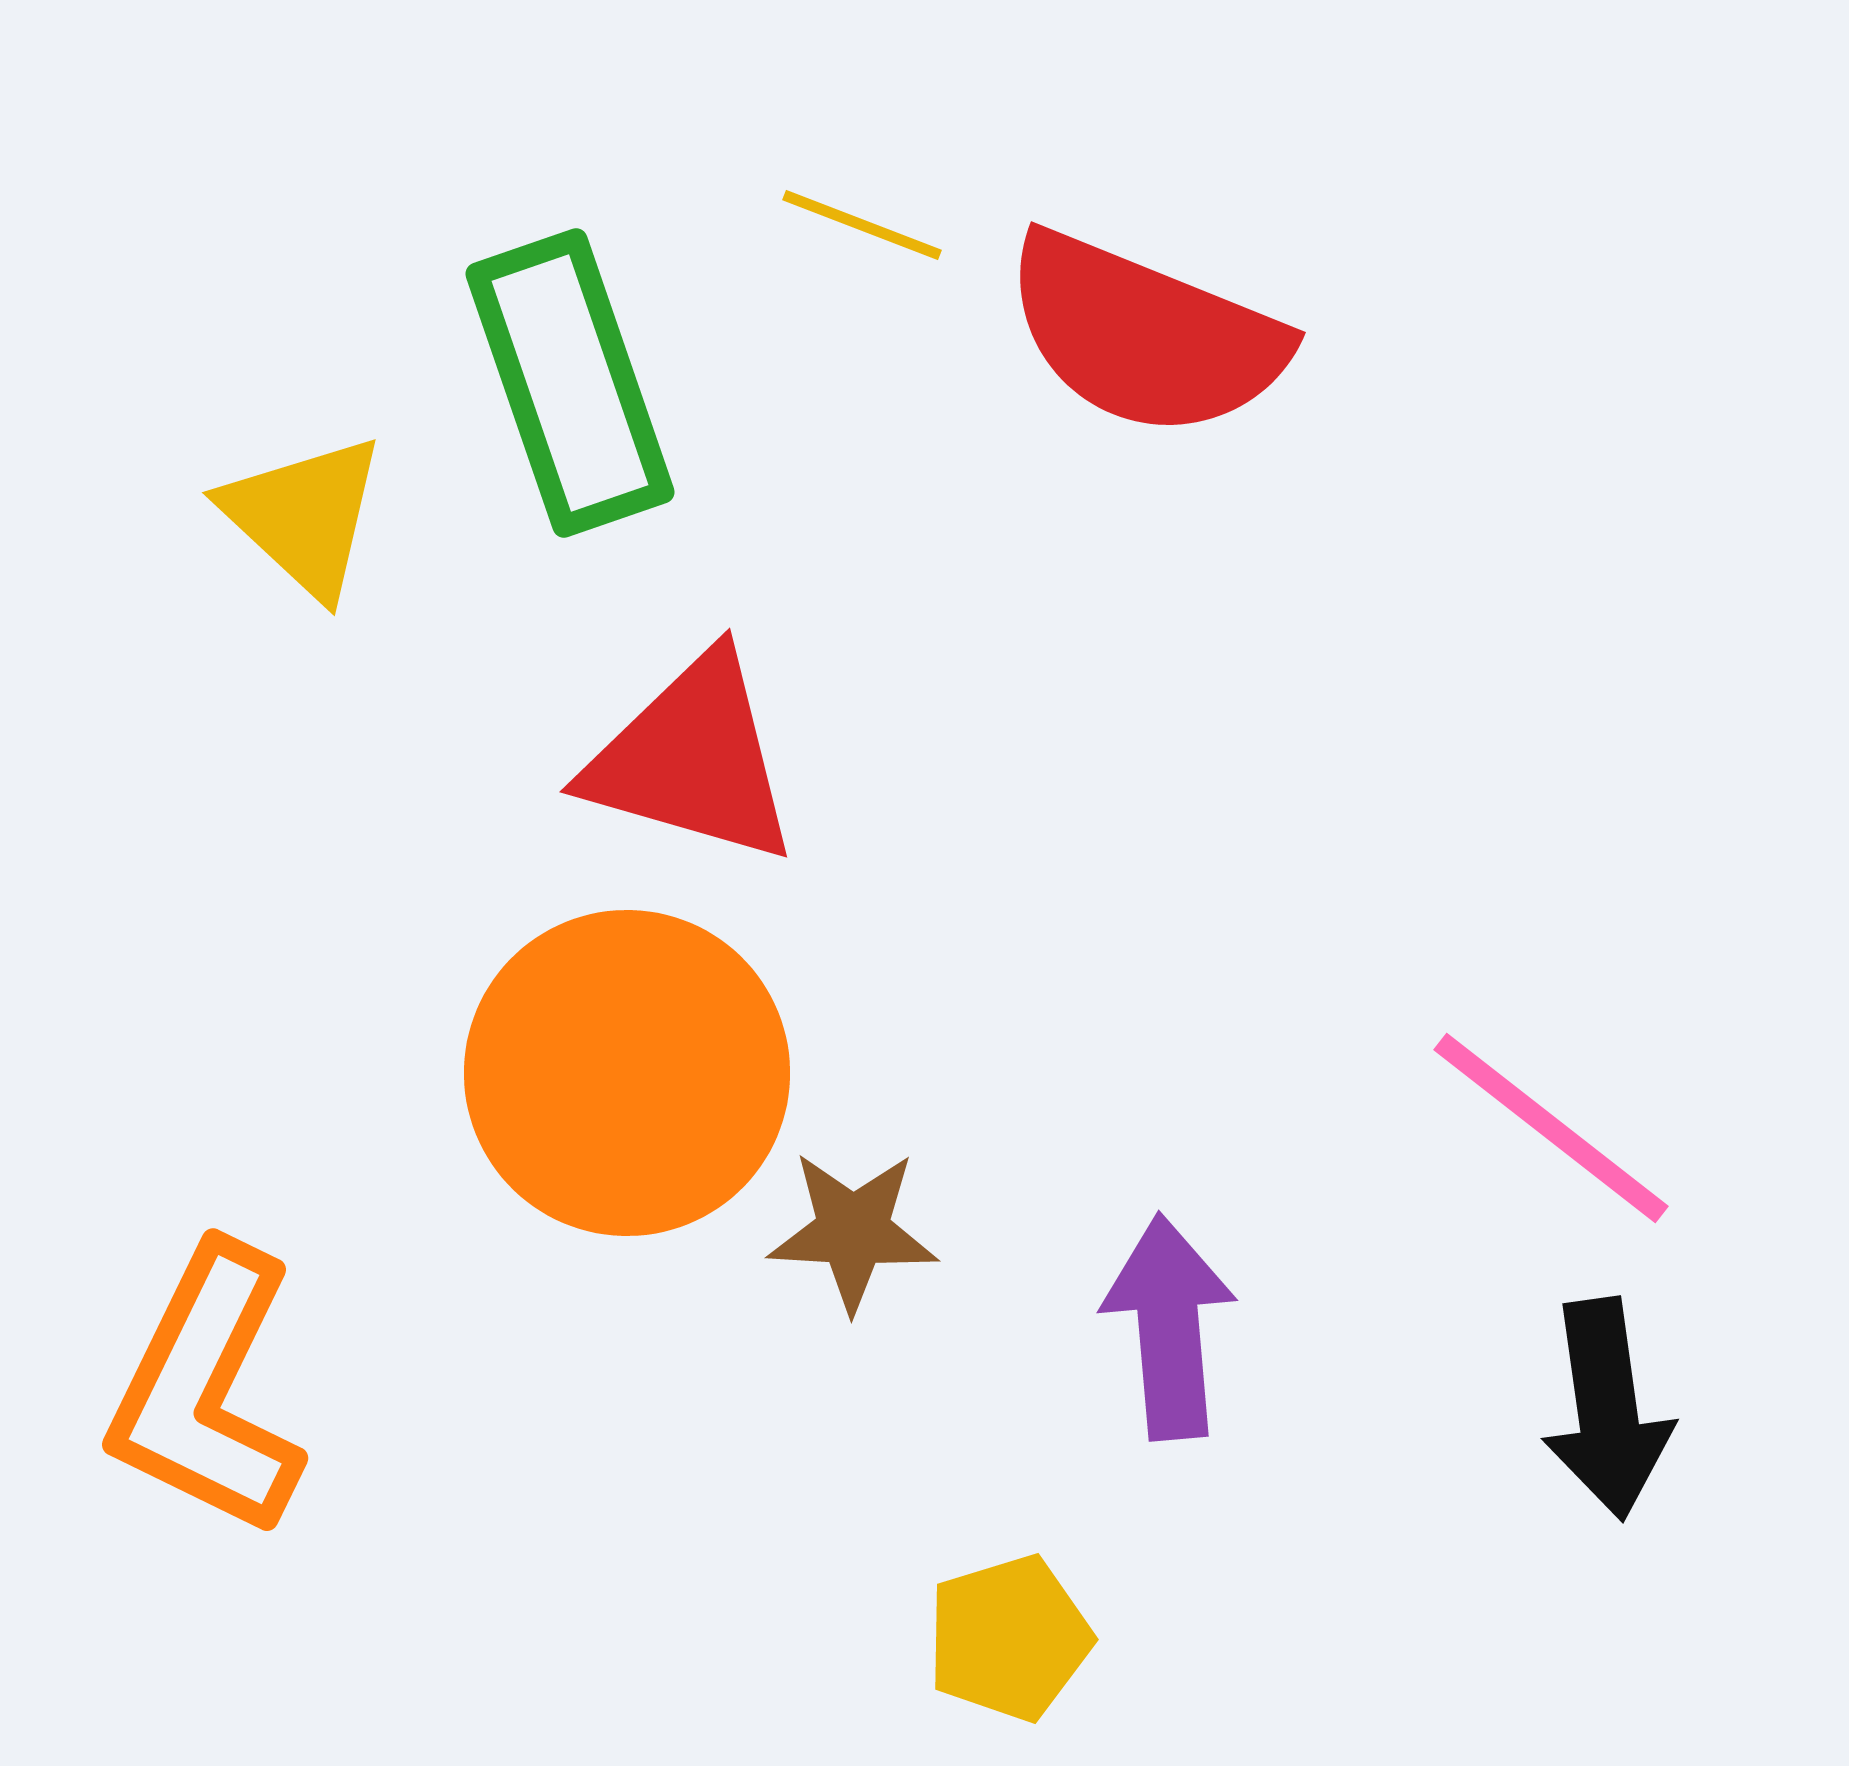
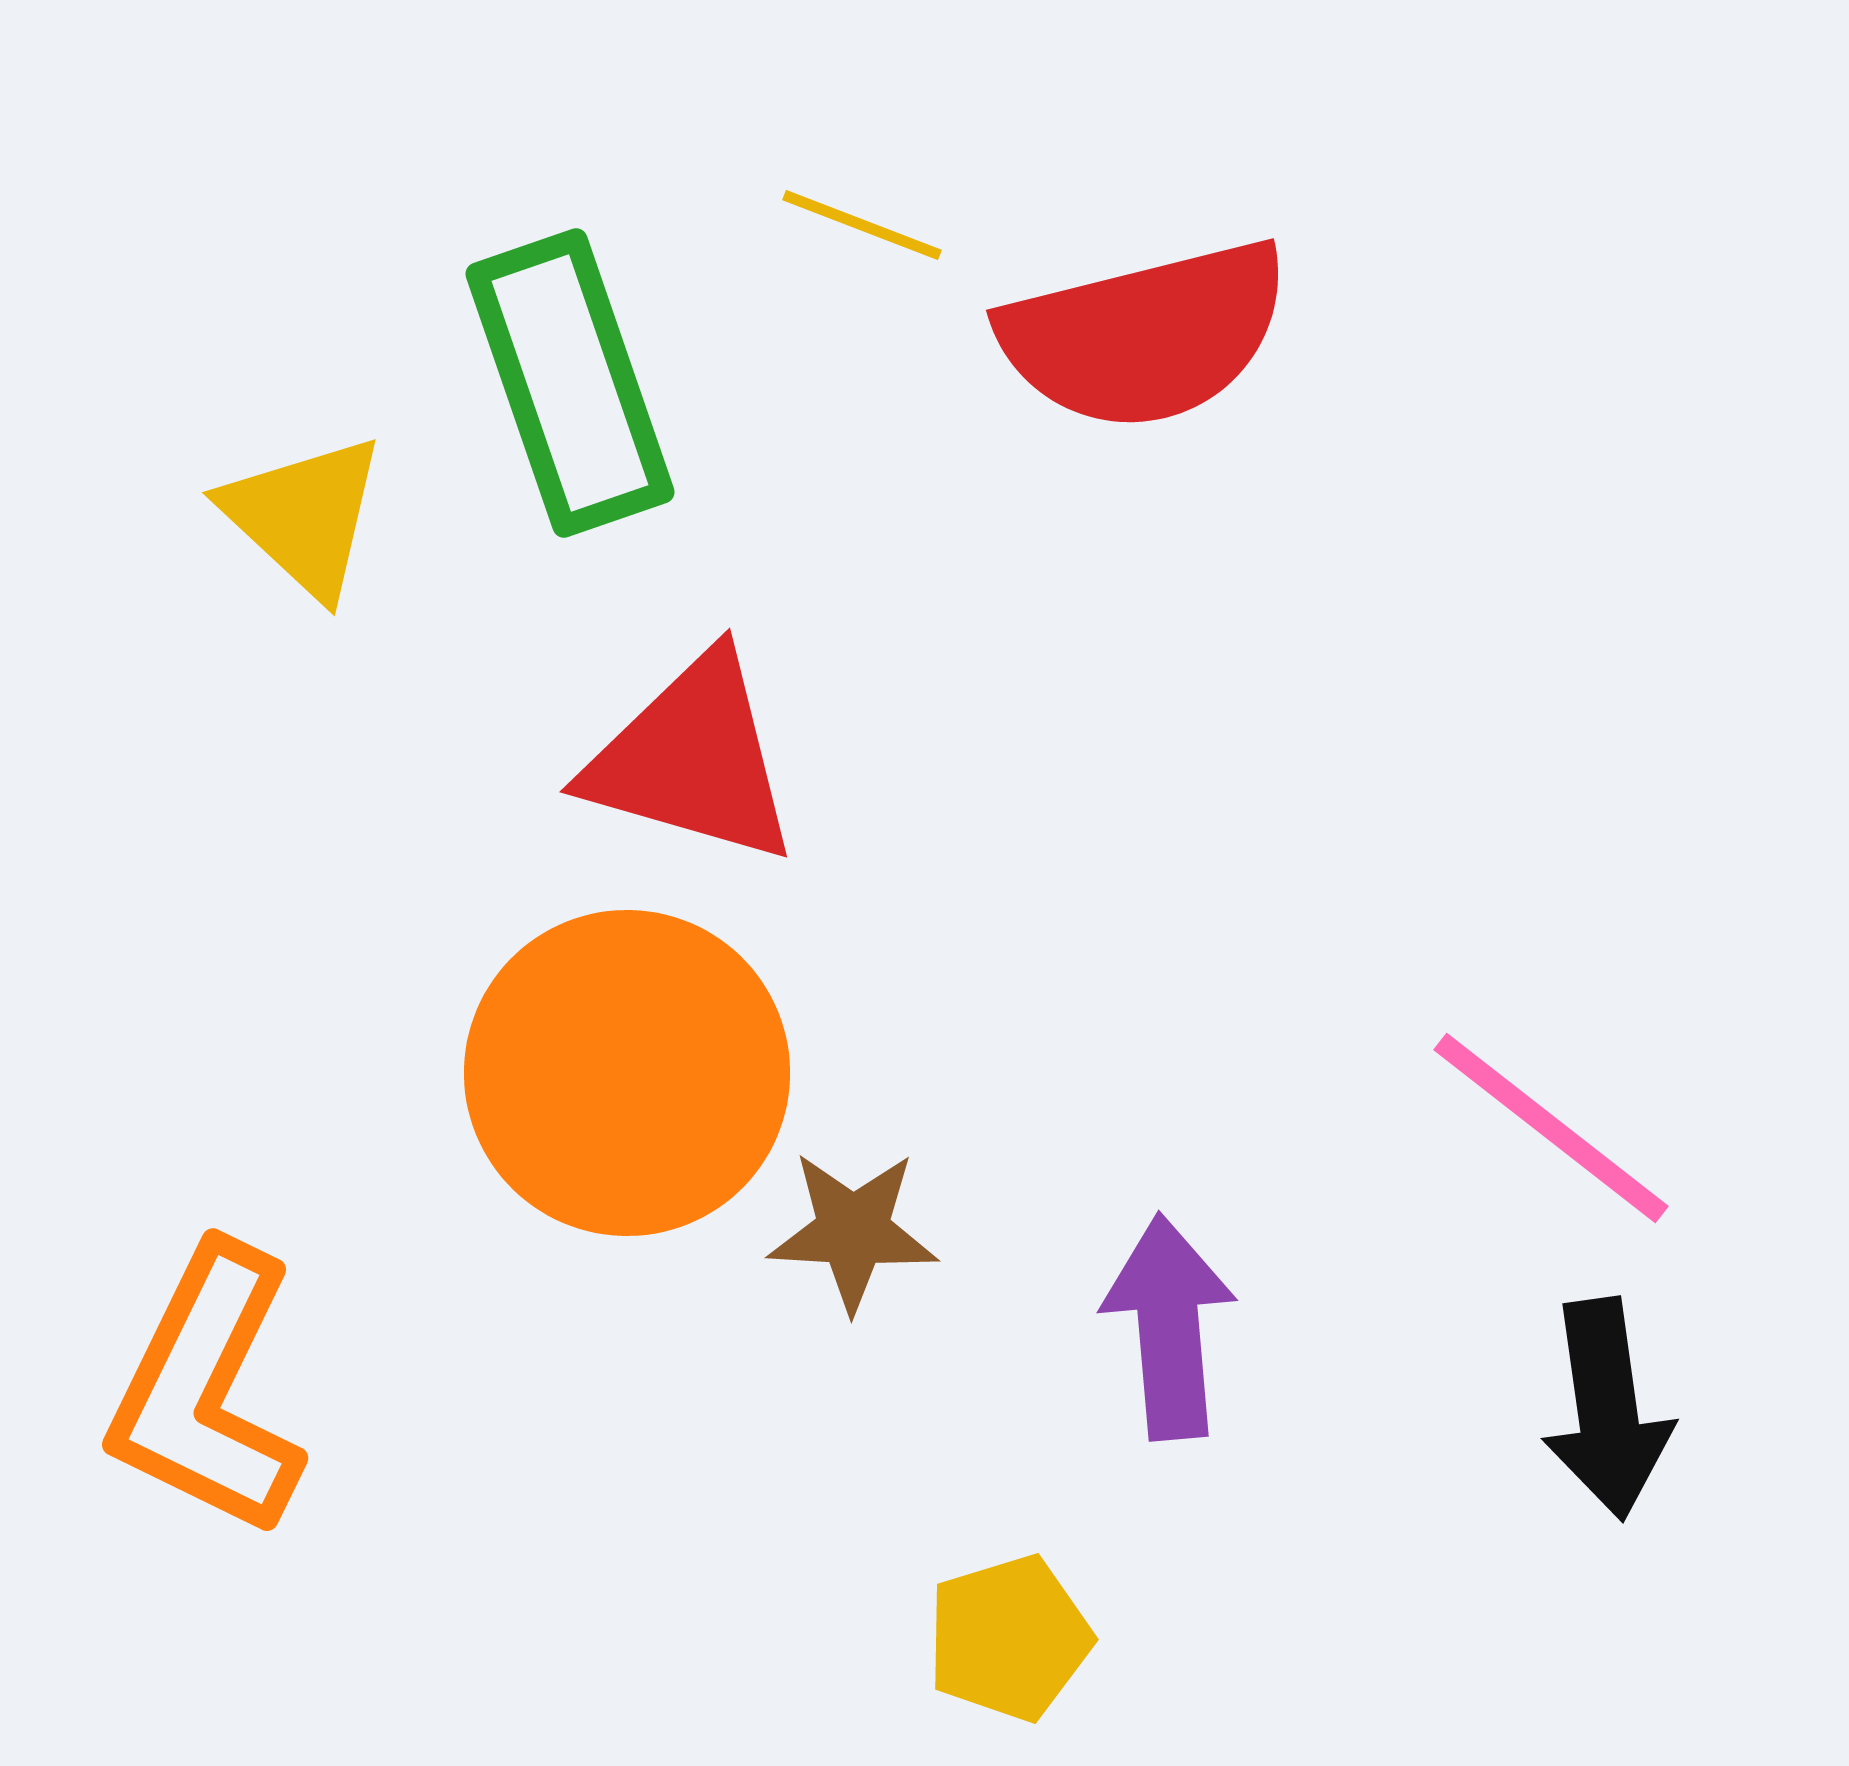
red semicircle: rotated 36 degrees counterclockwise
